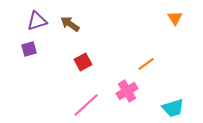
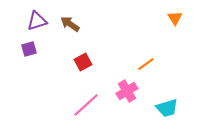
cyan trapezoid: moved 6 px left
